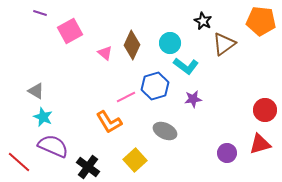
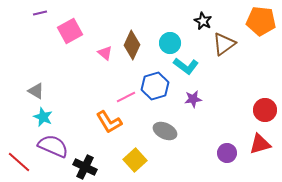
purple line: rotated 32 degrees counterclockwise
black cross: moved 3 px left; rotated 10 degrees counterclockwise
